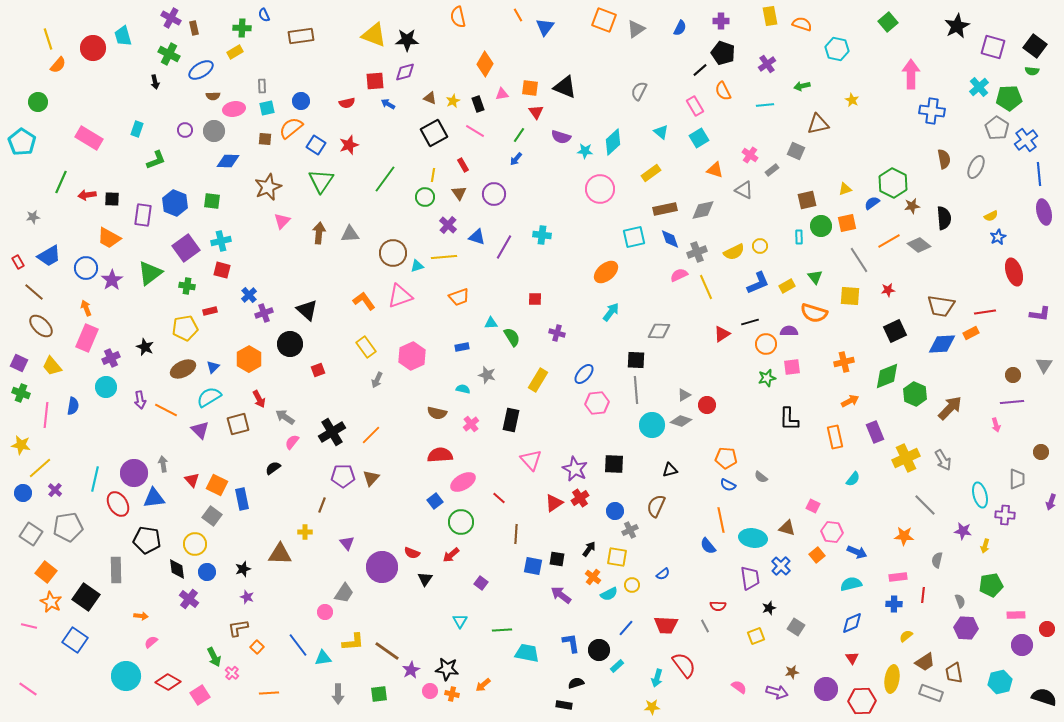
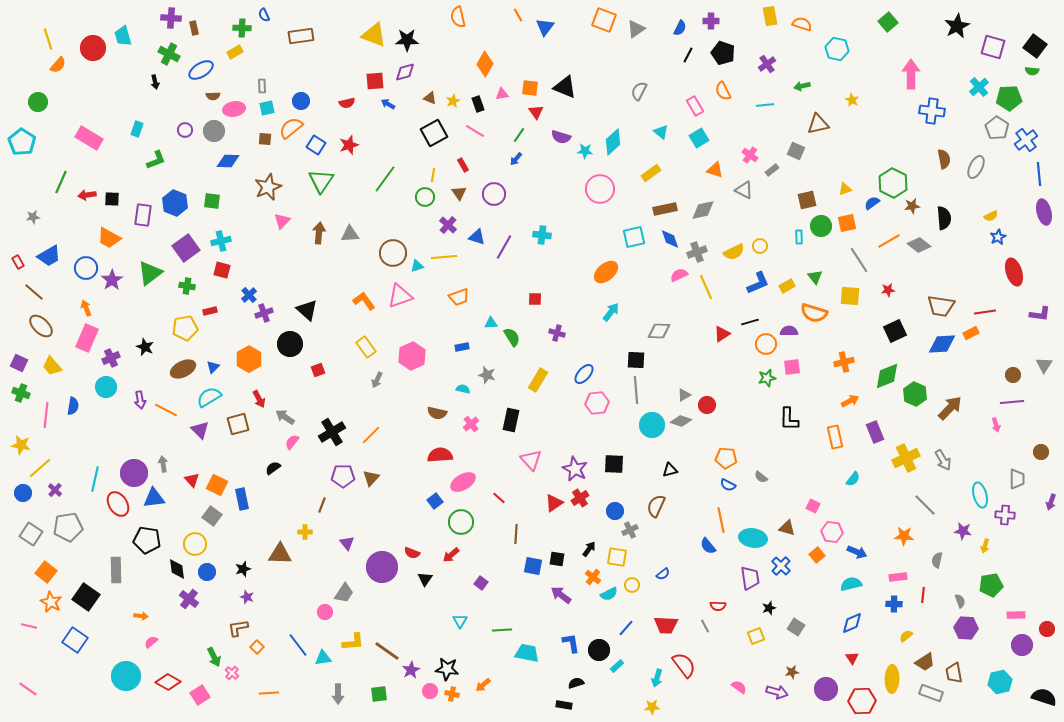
purple cross at (171, 18): rotated 24 degrees counterclockwise
purple cross at (721, 21): moved 10 px left
black line at (700, 70): moved 12 px left, 15 px up; rotated 21 degrees counterclockwise
yellow ellipse at (892, 679): rotated 8 degrees counterclockwise
